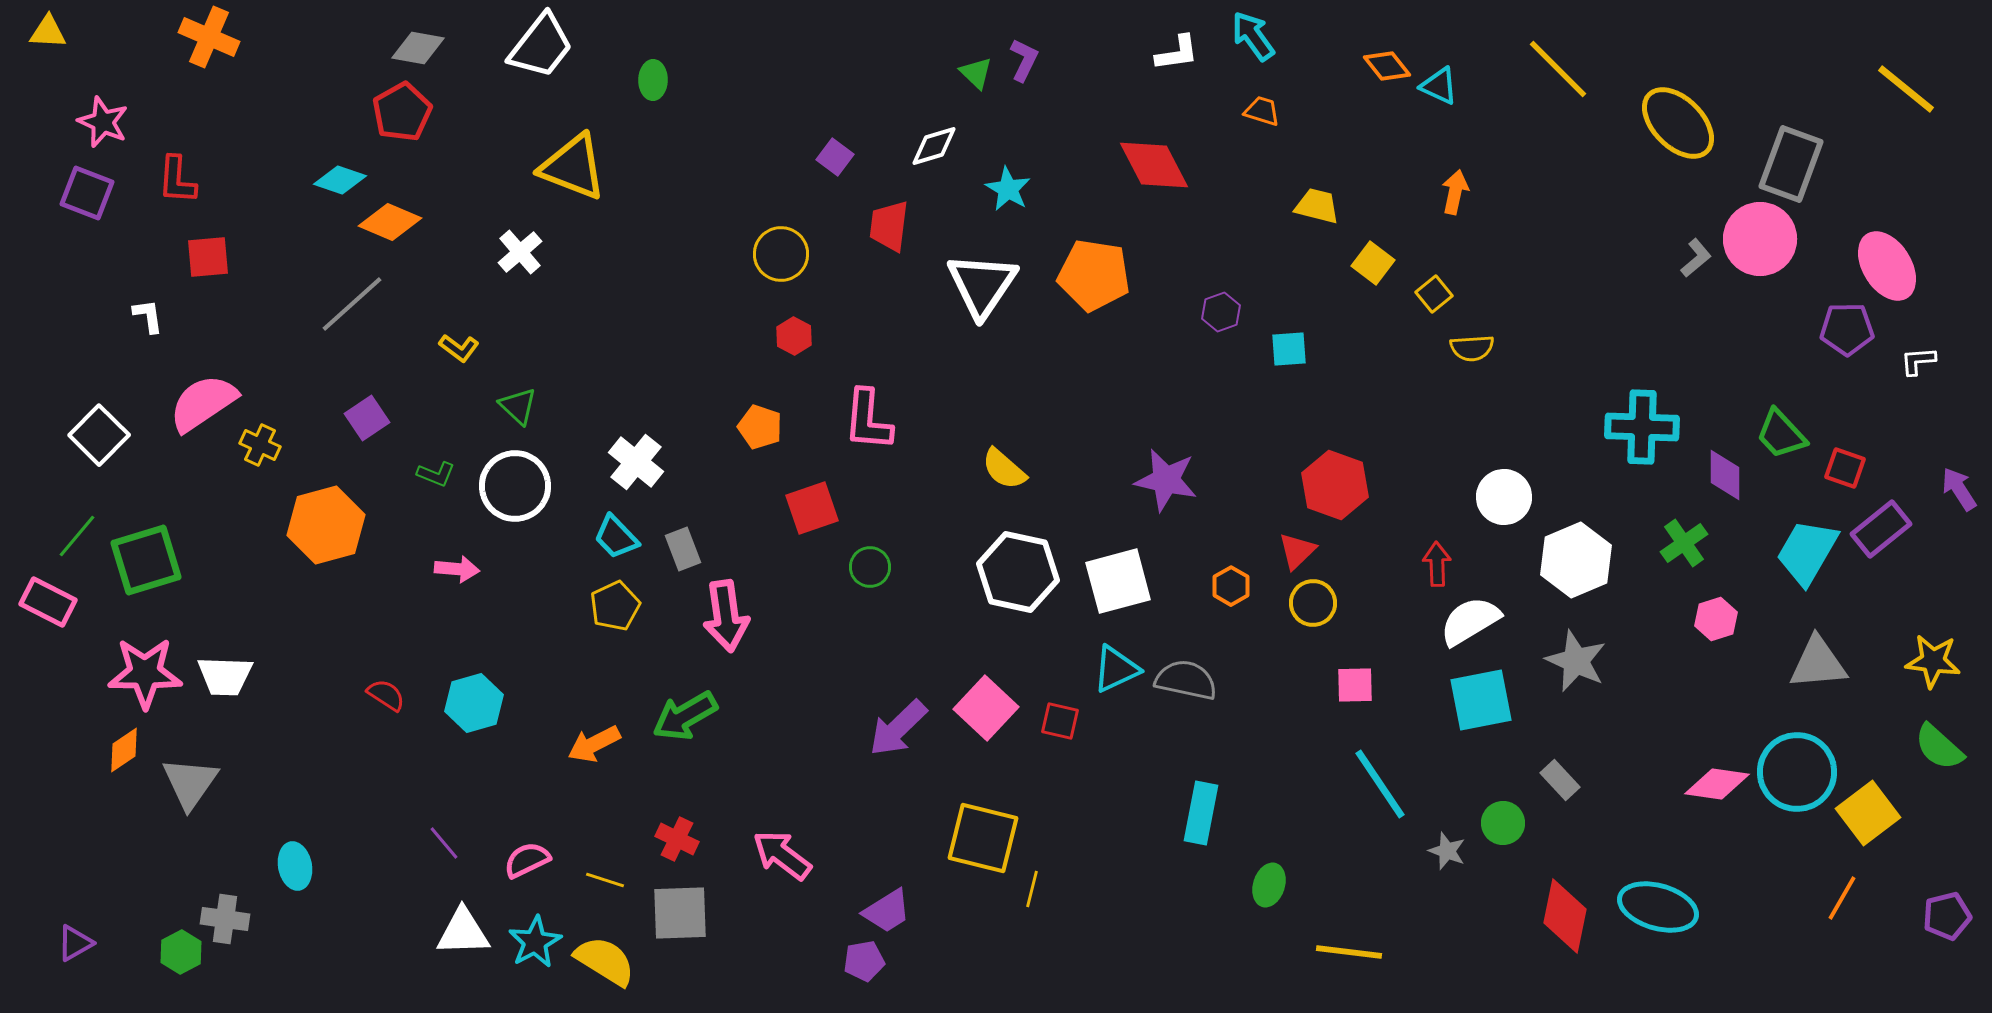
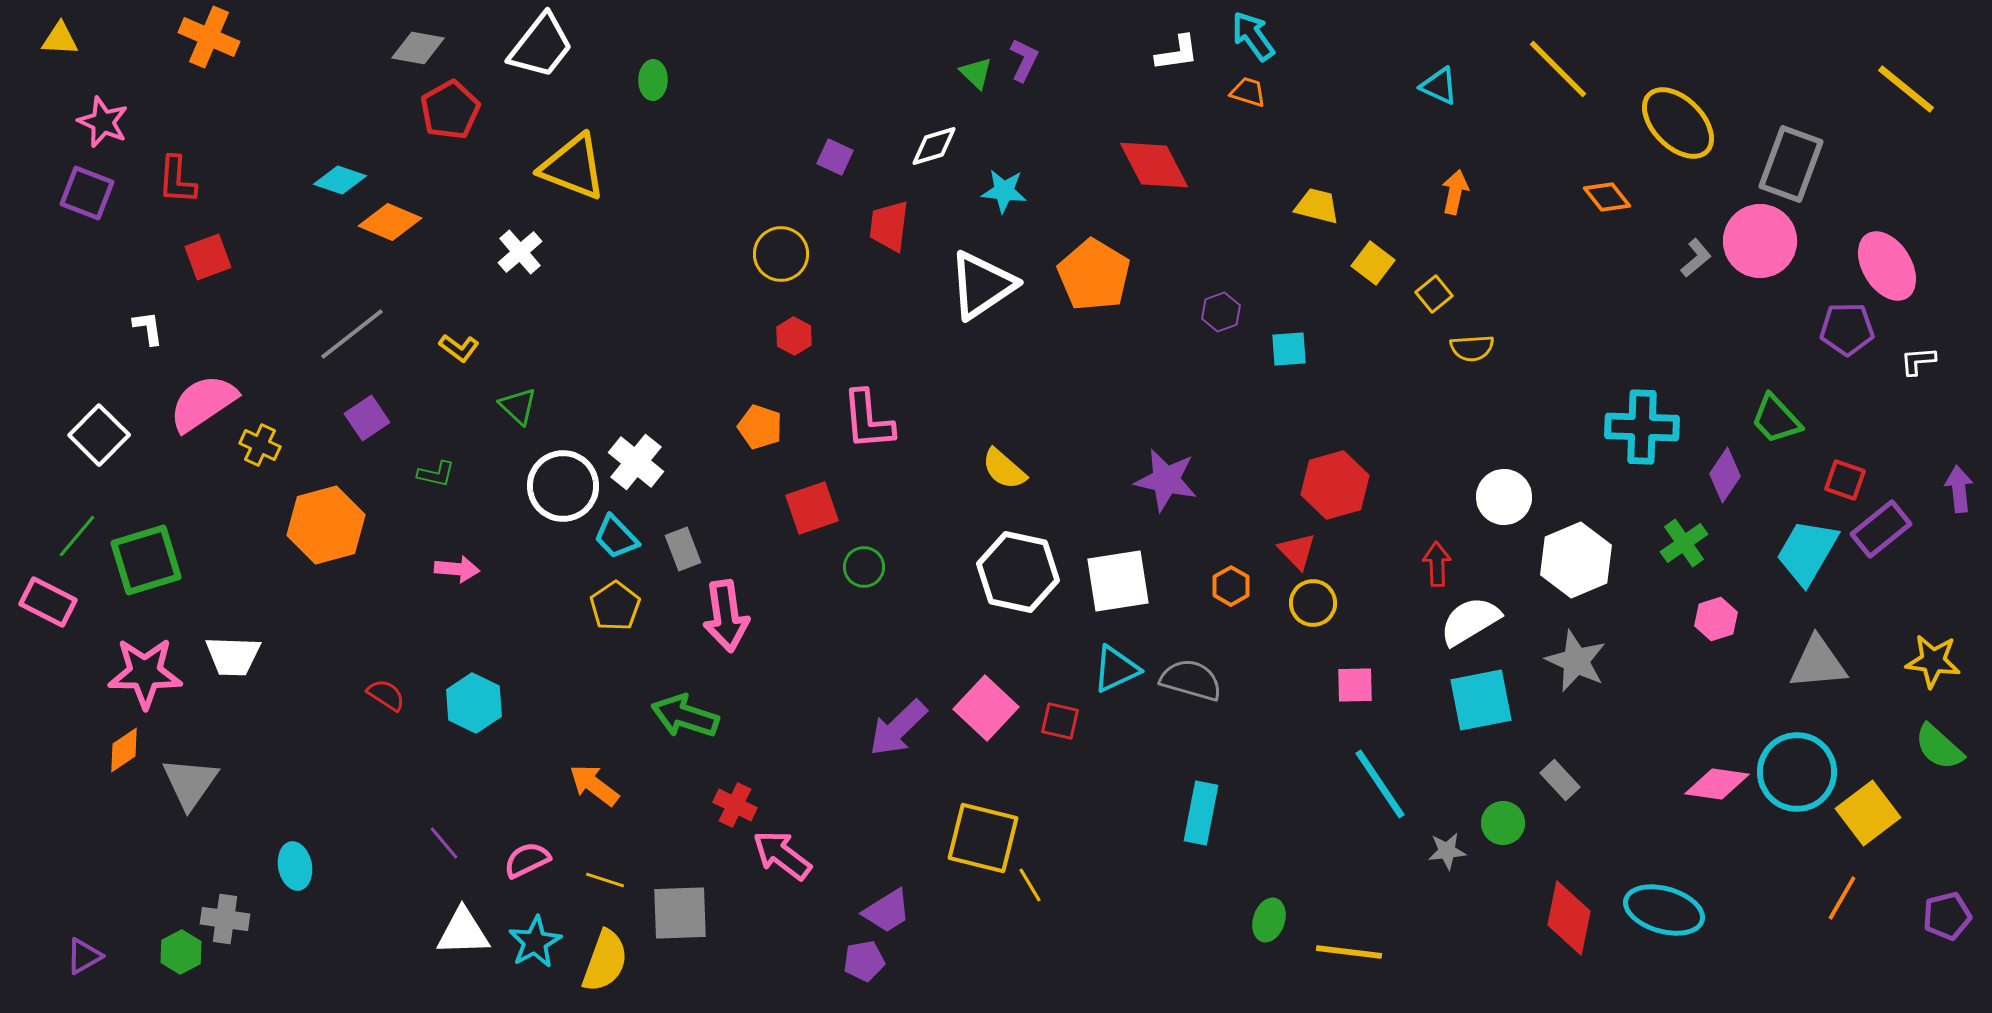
yellow triangle at (48, 32): moved 12 px right, 7 px down
orange diamond at (1387, 66): moved 220 px right, 131 px down
orange trapezoid at (1262, 111): moved 14 px left, 19 px up
red pentagon at (402, 112): moved 48 px right, 2 px up
purple square at (835, 157): rotated 12 degrees counterclockwise
cyan star at (1008, 189): moved 4 px left, 2 px down; rotated 24 degrees counterclockwise
pink circle at (1760, 239): moved 2 px down
red square at (208, 257): rotated 15 degrees counterclockwise
orange pentagon at (1094, 275): rotated 22 degrees clockwise
white triangle at (982, 285): rotated 22 degrees clockwise
gray line at (352, 304): moved 30 px down; rotated 4 degrees clockwise
white L-shape at (148, 316): moved 12 px down
pink L-shape at (868, 420): rotated 10 degrees counterclockwise
green trapezoid at (1781, 434): moved 5 px left, 15 px up
red square at (1845, 468): moved 12 px down
green L-shape at (436, 474): rotated 9 degrees counterclockwise
purple diamond at (1725, 475): rotated 34 degrees clockwise
red hexagon at (1335, 485): rotated 24 degrees clockwise
white circle at (515, 486): moved 48 px right
purple arrow at (1959, 489): rotated 27 degrees clockwise
red triangle at (1297, 551): rotated 30 degrees counterclockwise
green circle at (870, 567): moved 6 px left
white square at (1118, 581): rotated 6 degrees clockwise
yellow pentagon at (615, 606): rotated 9 degrees counterclockwise
white trapezoid at (225, 676): moved 8 px right, 20 px up
gray semicircle at (1186, 680): moved 5 px right; rotated 4 degrees clockwise
cyan hexagon at (474, 703): rotated 18 degrees counterclockwise
green arrow at (685, 716): rotated 48 degrees clockwise
orange arrow at (594, 744): moved 41 px down; rotated 64 degrees clockwise
red cross at (677, 839): moved 58 px right, 34 px up
gray star at (1447, 851): rotated 27 degrees counterclockwise
green ellipse at (1269, 885): moved 35 px down
yellow line at (1032, 889): moved 2 px left, 4 px up; rotated 45 degrees counterclockwise
cyan ellipse at (1658, 907): moved 6 px right, 3 px down
red diamond at (1565, 916): moved 4 px right, 2 px down
purple triangle at (75, 943): moved 9 px right, 13 px down
yellow semicircle at (605, 961): rotated 78 degrees clockwise
